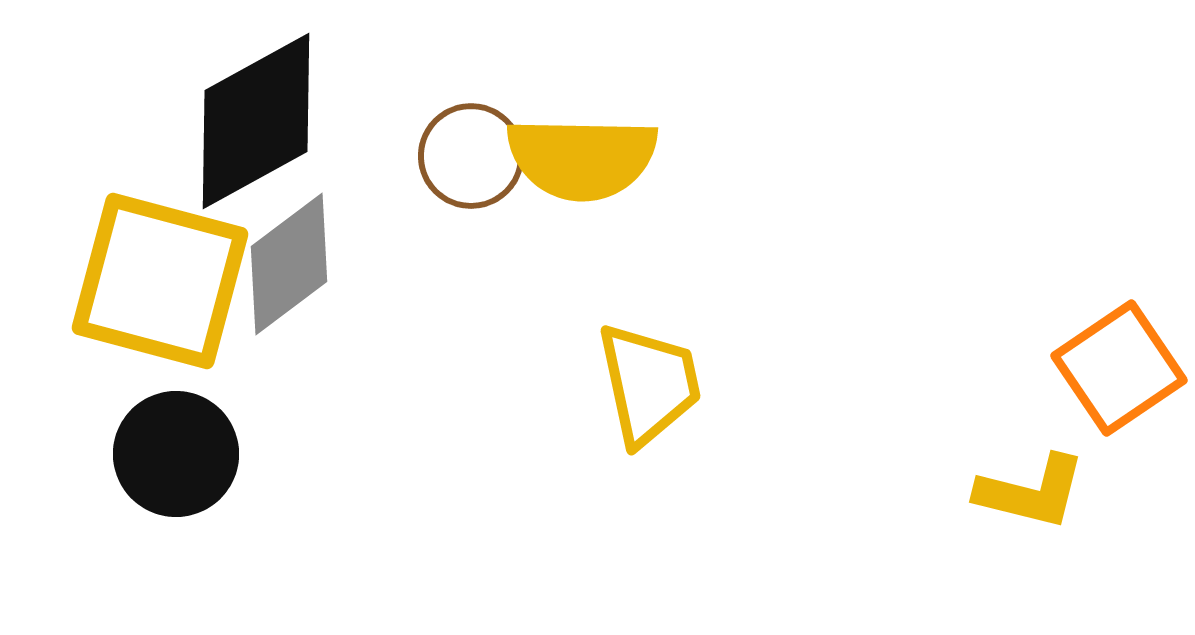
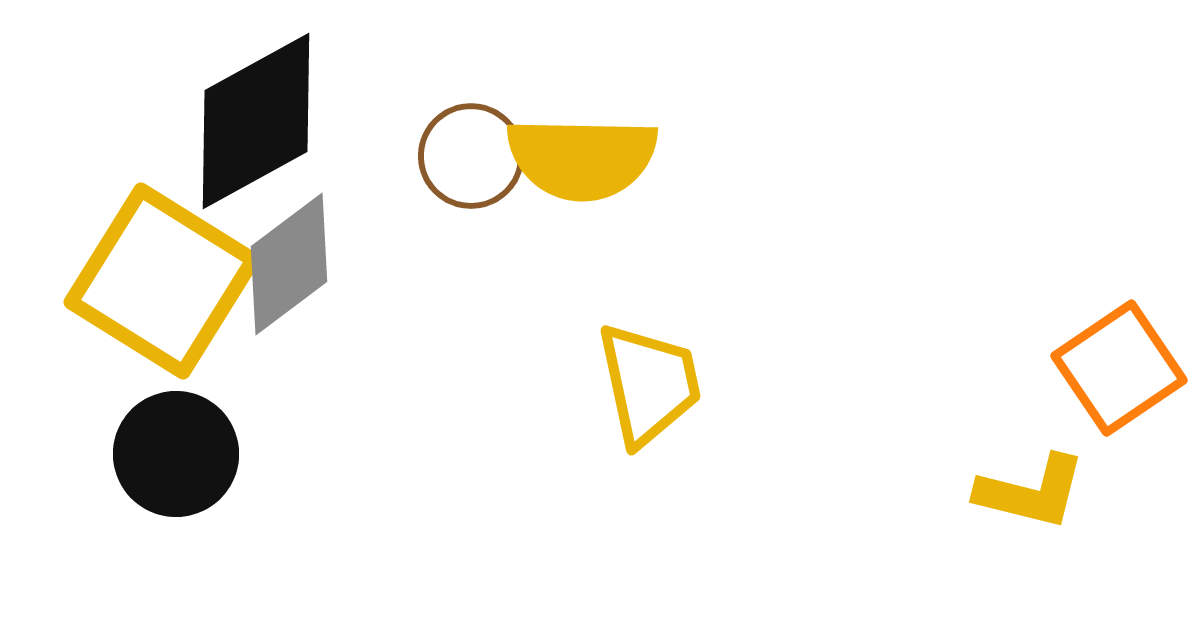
yellow square: moved 2 px right; rotated 17 degrees clockwise
